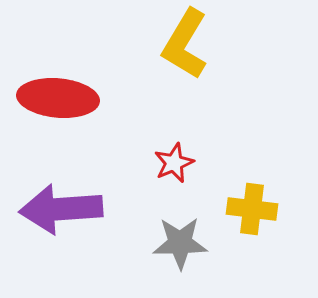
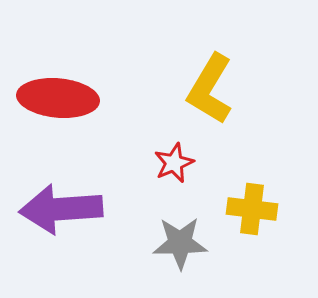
yellow L-shape: moved 25 px right, 45 px down
